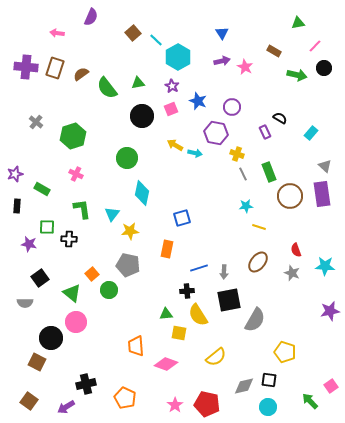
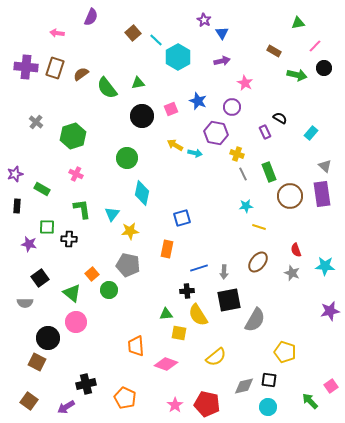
pink star at (245, 67): moved 16 px down
purple star at (172, 86): moved 32 px right, 66 px up
black circle at (51, 338): moved 3 px left
